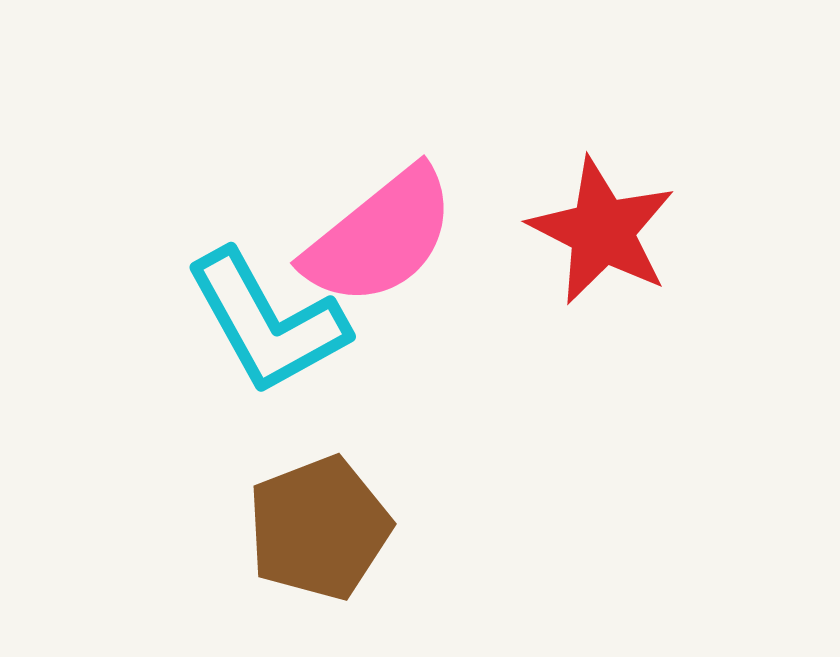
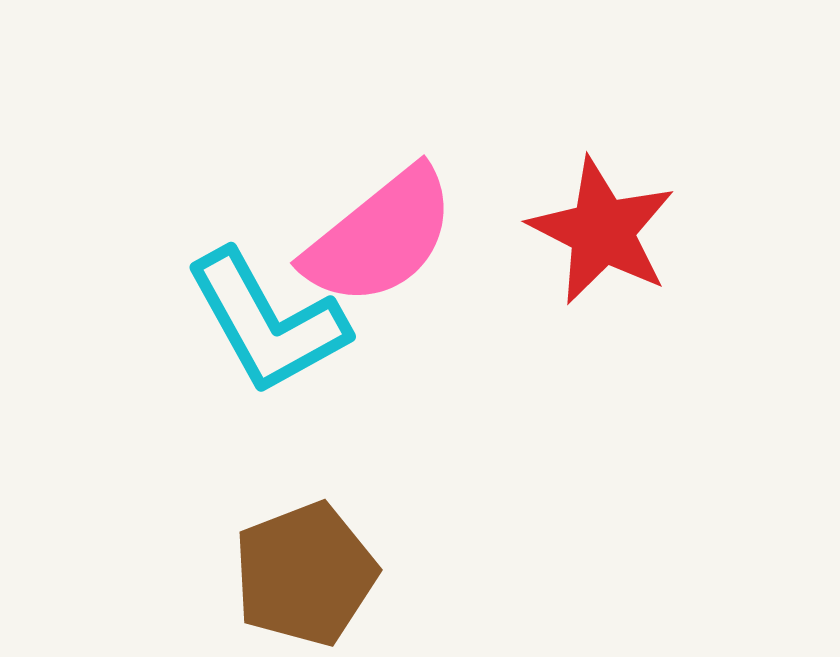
brown pentagon: moved 14 px left, 46 px down
